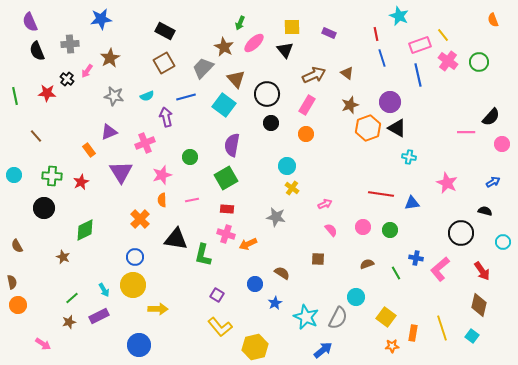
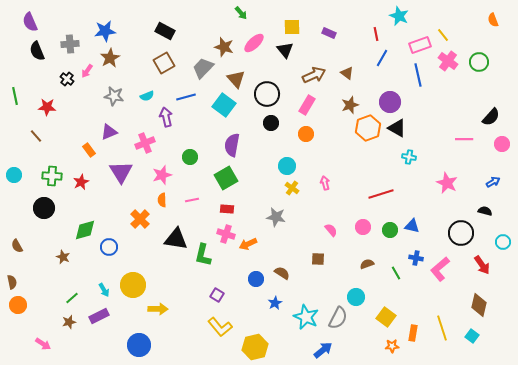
blue star at (101, 19): moved 4 px right, 12 px down
green arrow at (240, 23): moved 1 px right, 10 px up; rotated 64 degrees counterclockwise
brown star at (224, 47): rotated 12 degrees counterclockwise
blue line at (382, 58): rotated 48 degrees clockwise
red star at (47, 93): moved 14 px down
pink line at (466, 132): moved 2 px left, 7 px down
red line at (381, 194): rotated 25 degrees counterclockwise
blue triangle at (412, 203): moved 23 px down; rotated 21 degrees clockwise
pink arrow at (325, 204): moved 21 px up; rotated 80 degrees counterclockwise
green diamond at (85, 230): rotated 10 degrees clockwise
blue circle at (135, 257): moved 26 px left, 10 px up
red arrow at (482, 271): moved 6 px up
blue circle at (255, 284): moved 1 px right, 5 px up
